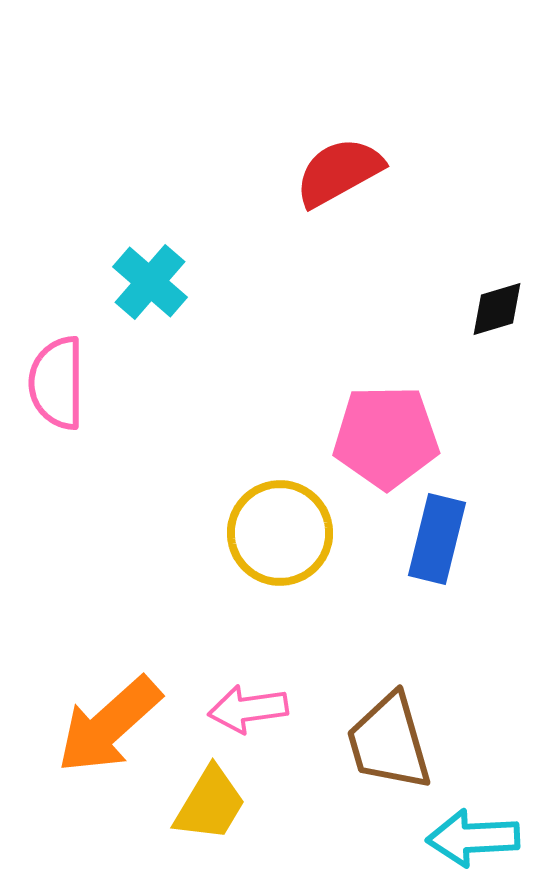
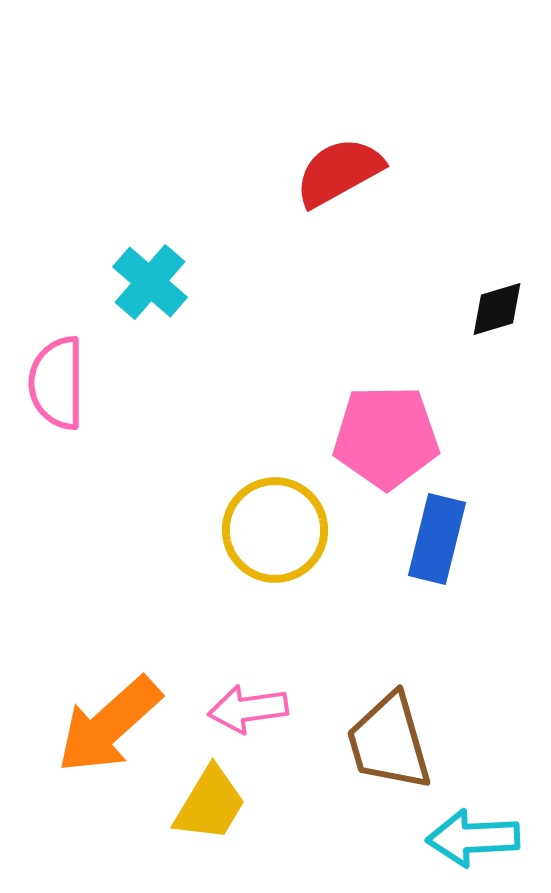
yellow circle: moved 5 px left, 3 px up
